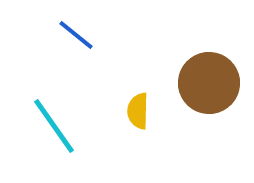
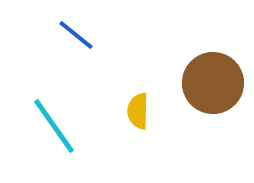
brown circle: moved 4 px right
